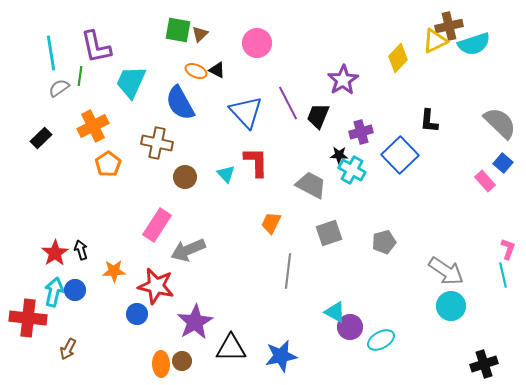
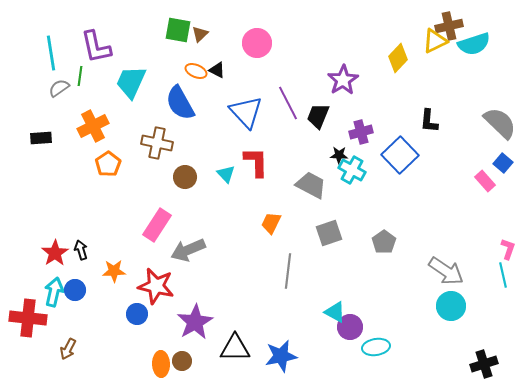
black rectangle at (41, 138): rotated 40 degrees clockwise
gray pentagon at (384, 242): rotated 20 degrees counterclockwise
cyan ellipse at (381, 340): moved 5 px left, 7 px down; rotated 20 degrees clockwise
black triangle at (231, 348): moved 4 px right
